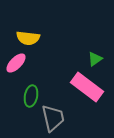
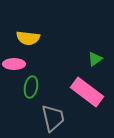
pink ellipse: moved 2 px left, 1 px down; rotated 45 degrees clockwise
pink rectangle: moved 5 px down
green ellipse: moved 9 px up
